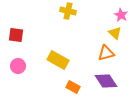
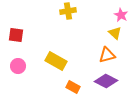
yellow cross: rotated 21 degrees counterclockwise
orange triangle: moved 1 px right, 2 px down
yellow rectangle: moved 2 px left, 1 px down
purple diamond: rotated 30 degrees counterclockwise
